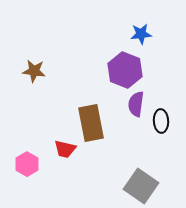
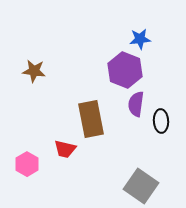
blue star: moved 1 px left, 5 px down
brown rectangle: moved 4 px up
